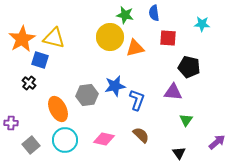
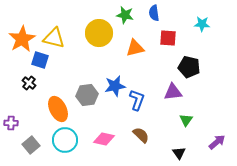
yellow circle: moved 11 px left, 4 px up
purple triangle: rotated 12 degrees counterclockwise
